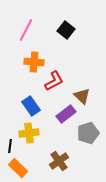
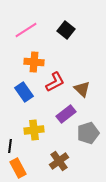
pink line: rotated 30 degrees clockwise
red L-shape: moved 1 px right, 1 px down
brown triangle: moved 7 px up
blue rectangle: moved 7 px left, 14 px up
yellow cross: moved 5 px right, 3 px up
orange rectangle: rotated 18 degrees clockwise
